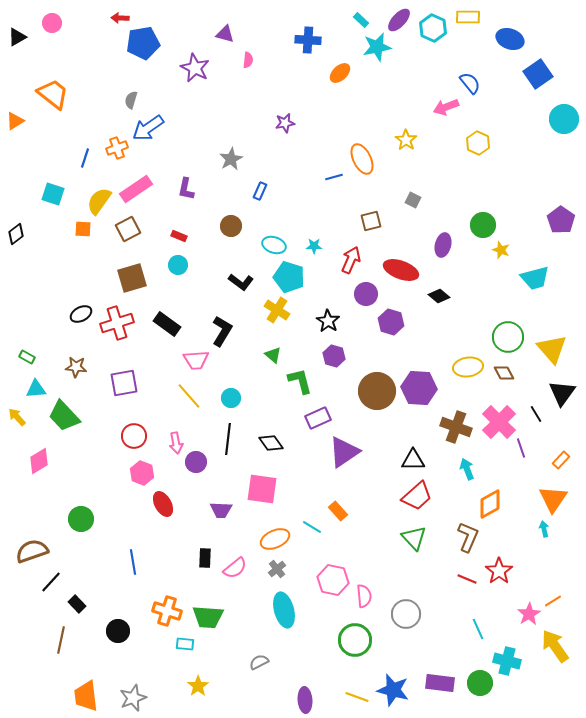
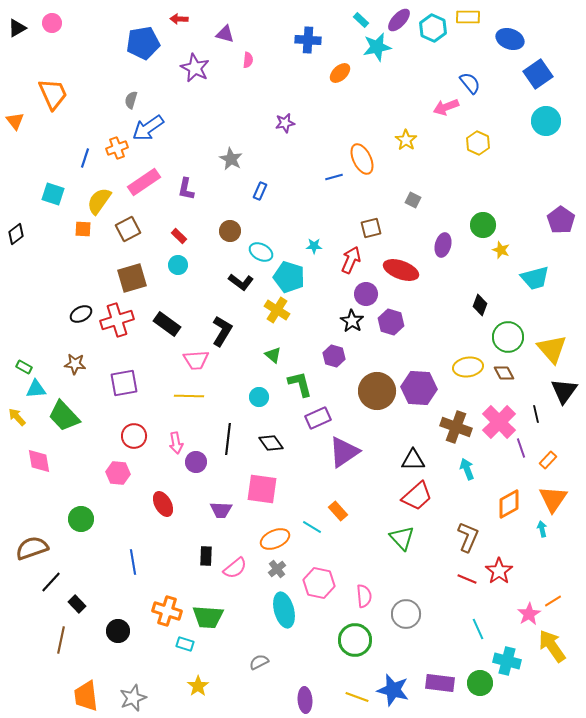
red arrow at (120, 18): moved 59 px right, 1 px down
black triangle at (17, 37): moved 9 px up
orange trapezoid at (53, 94): rotated 28 degrees clockwise
cyan circle at (564, 119): moved 18 px left, 2 px down
orange triangle at (15, 121): rotated 36 degrees counterclockwise
gray star at (231, 159): rotated 15 degrees counterclockwise
pink rectangle at (136, 189): moved 8 px right, 7 px up
brown square at (371, 221): moved 7 px down
brown circle at (231, 226): moved 1 px left, 5 px down
red rectangle at (179, 236): rotated 21 degrees clockwise
cyan ellipse at (274, 245): moved 13 px left, 7 px down; rotated 10 degrees clockwise
black diamond at (439, 296): moved 41 px right, 9 px down; rotated 70 degrees clockwise
black star at (328, 321): moved 24 px right
red cross at (117, 323): moved 3 px up
green rectangle at (27, 357): moved 3 px left, 10 px down
brown star at (76, 367): moved 1 px left, 3 px up
green L-shape at (300, 381): moved 3 px down
black triangle at (562, 393): moved 2 px right, 2 px up
yellow line at (189, 396): rotated 48 degrees counterclockwise
cyan circle at (231, 398): moved 28 px right, 1 px up
black line at (536, 414): rotated 18 degrees clockwise
orange rectangle at (561, 460): moved 13 px left
pink diamond at (39, 461): rotated 68 degrees counterclockwise
pink hexagon at (142, 473): moved 24 px left; rotated 15 degrees counterclockwise
orange diamond at (490, 504): moved 19 px right
cyan arrow at (544, 529): moved 2 px left
green triangle at (414, 538): moved 12 px left
brown semicircle at (32, 551): moved 3 px up
black rectangle at (205, 558): moved 1 px right, 2 px up
pink hexagon at (333, 580): moved 14 px left, 3 px down
cyan rectangle at (185, 644): rotated 12 degrees clockwise
yellow arrow at (555, 646): moved 3 px left
